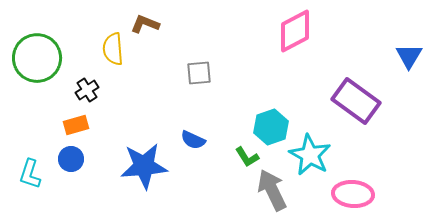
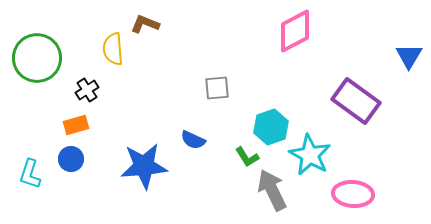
gray square: moved 18 px right, 15 px down
